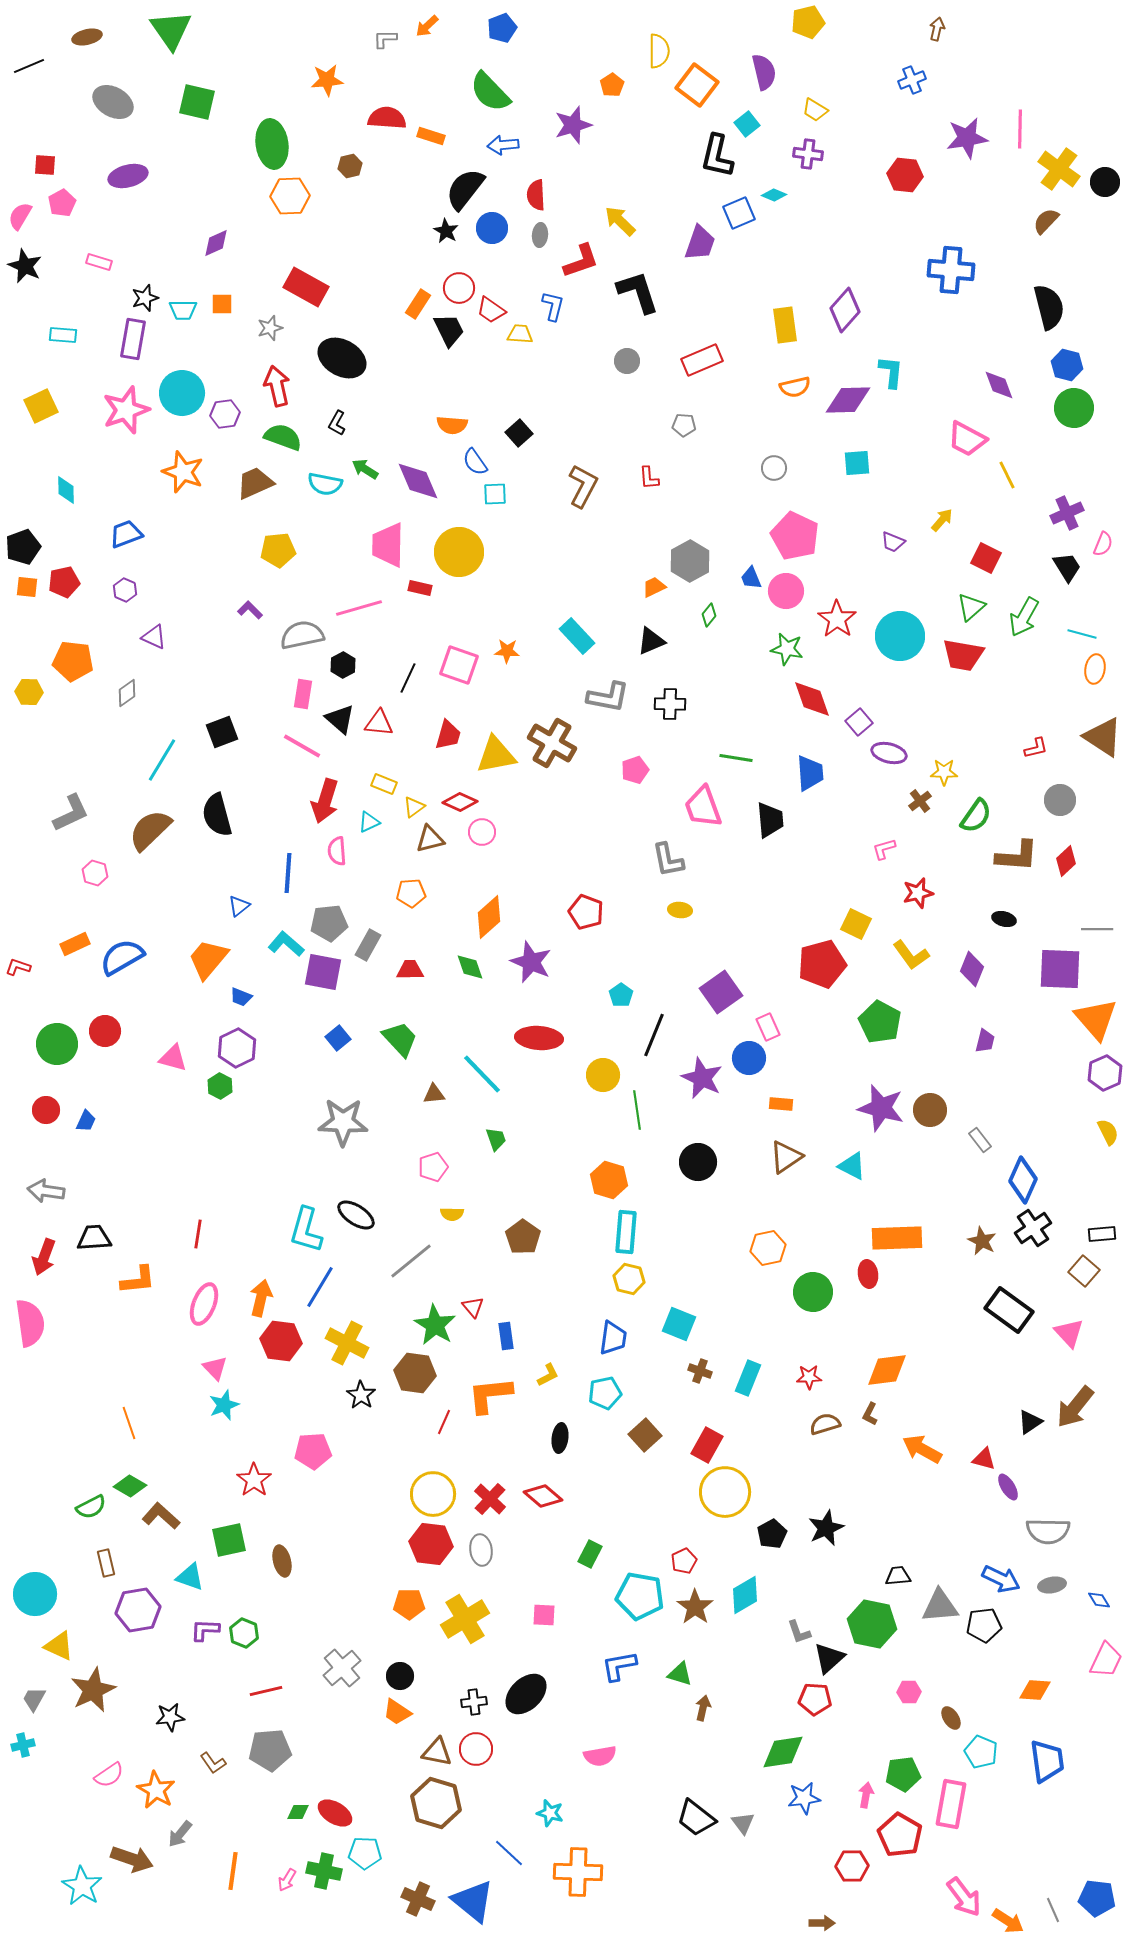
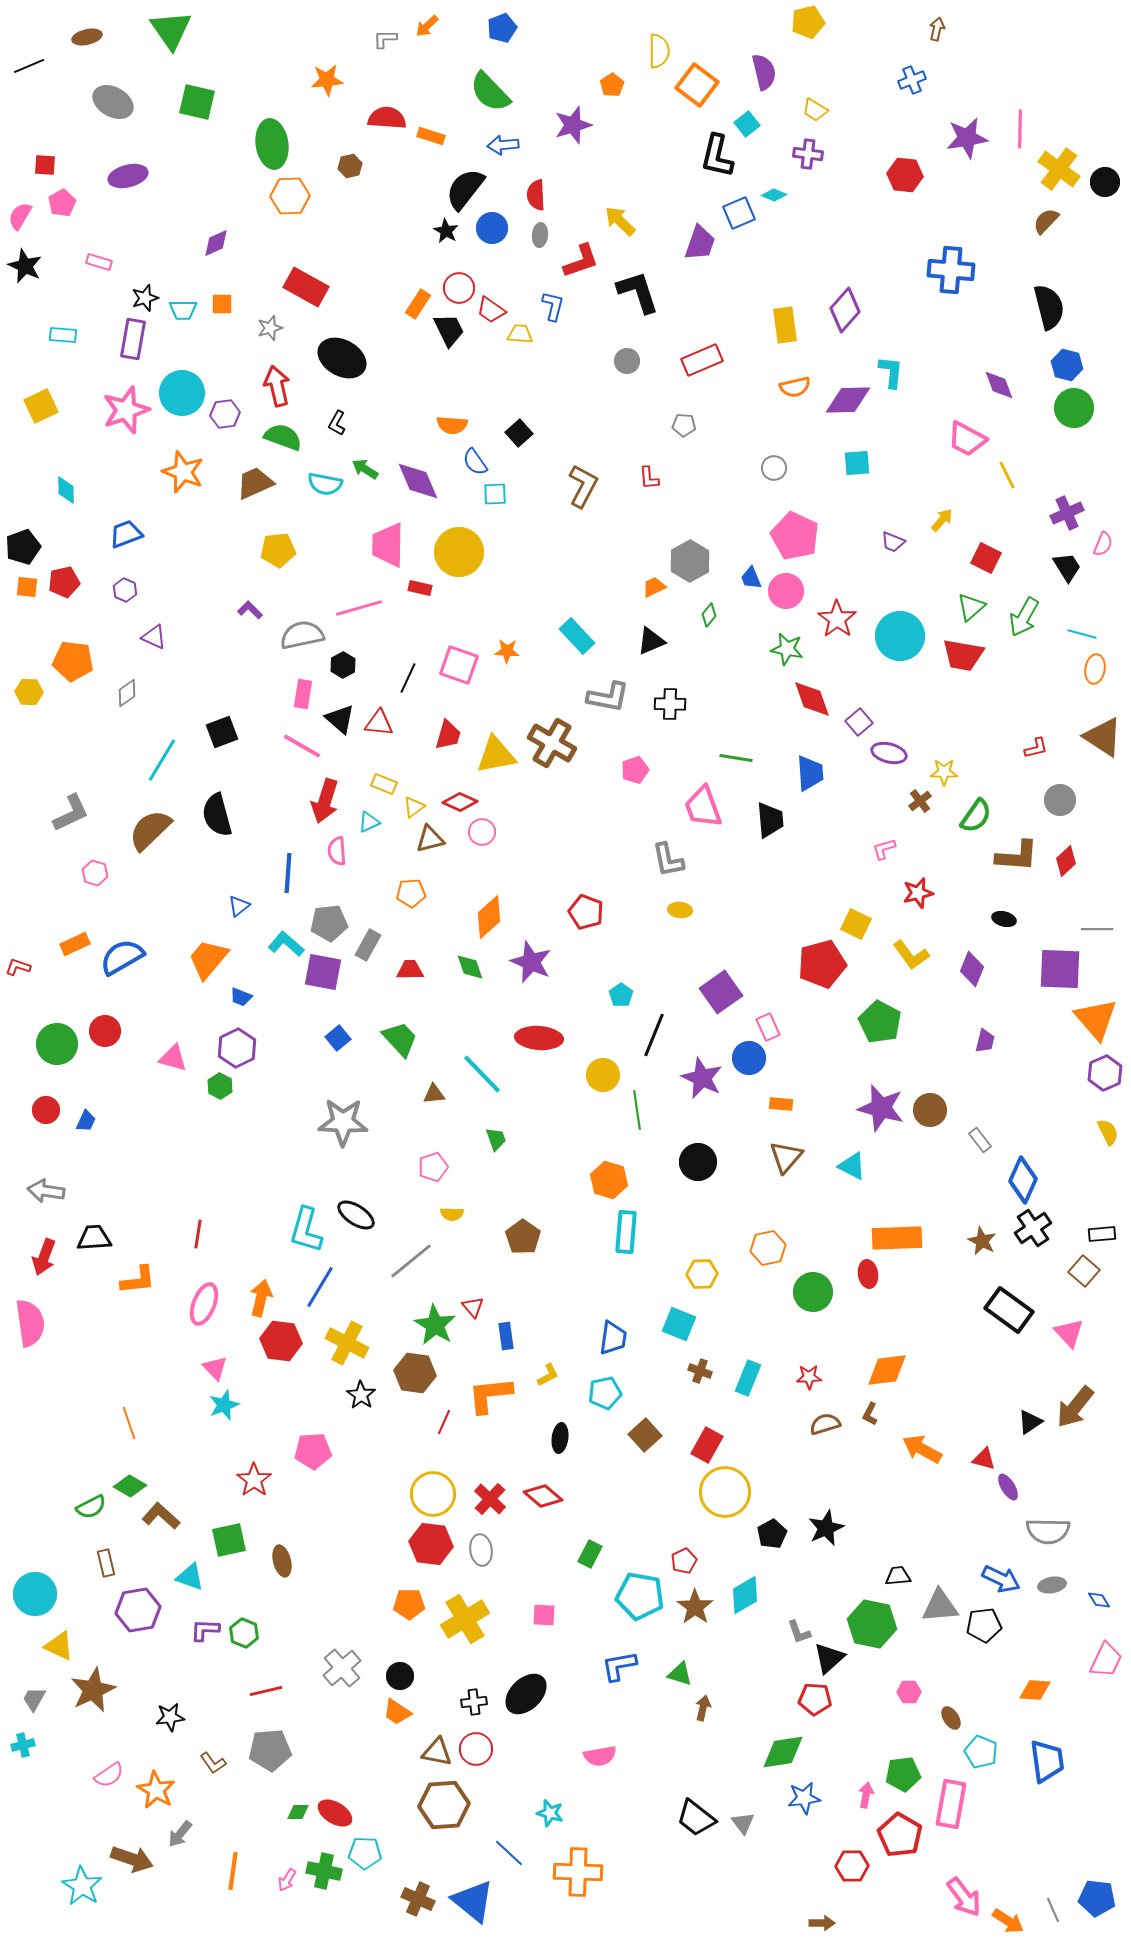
brown triangle at (786, 1157): rotated 15 degrees counterclockwise
yellow hexagon at (629, 1279): moved 73 px right, 5 px up; rotated 16 degrees counterclockwise
brown hexagon at (436, 1803): moved 8 px right, 2 px down; rotated 21 degrees counterclockwise
